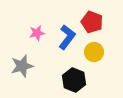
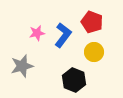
blue L-shape: moved 4 px left, 2 px up
